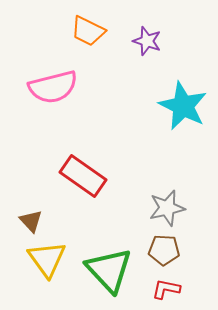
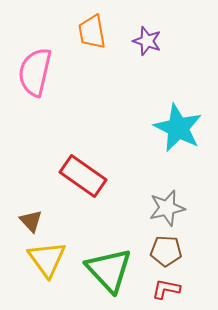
orange trapezoid: moved 4 px right, 1 px down; rotated 54 degrees clockwise
pink semicircle: moved 18 px left, 15 px up; rotated 117 degrees clockwise
cyan star: moved 5 px left, 22 px down
brown pentagon: moved 2 px right, 1 px down
